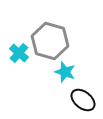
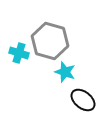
cyan cross: rotated 24 degrees counterclockwise
